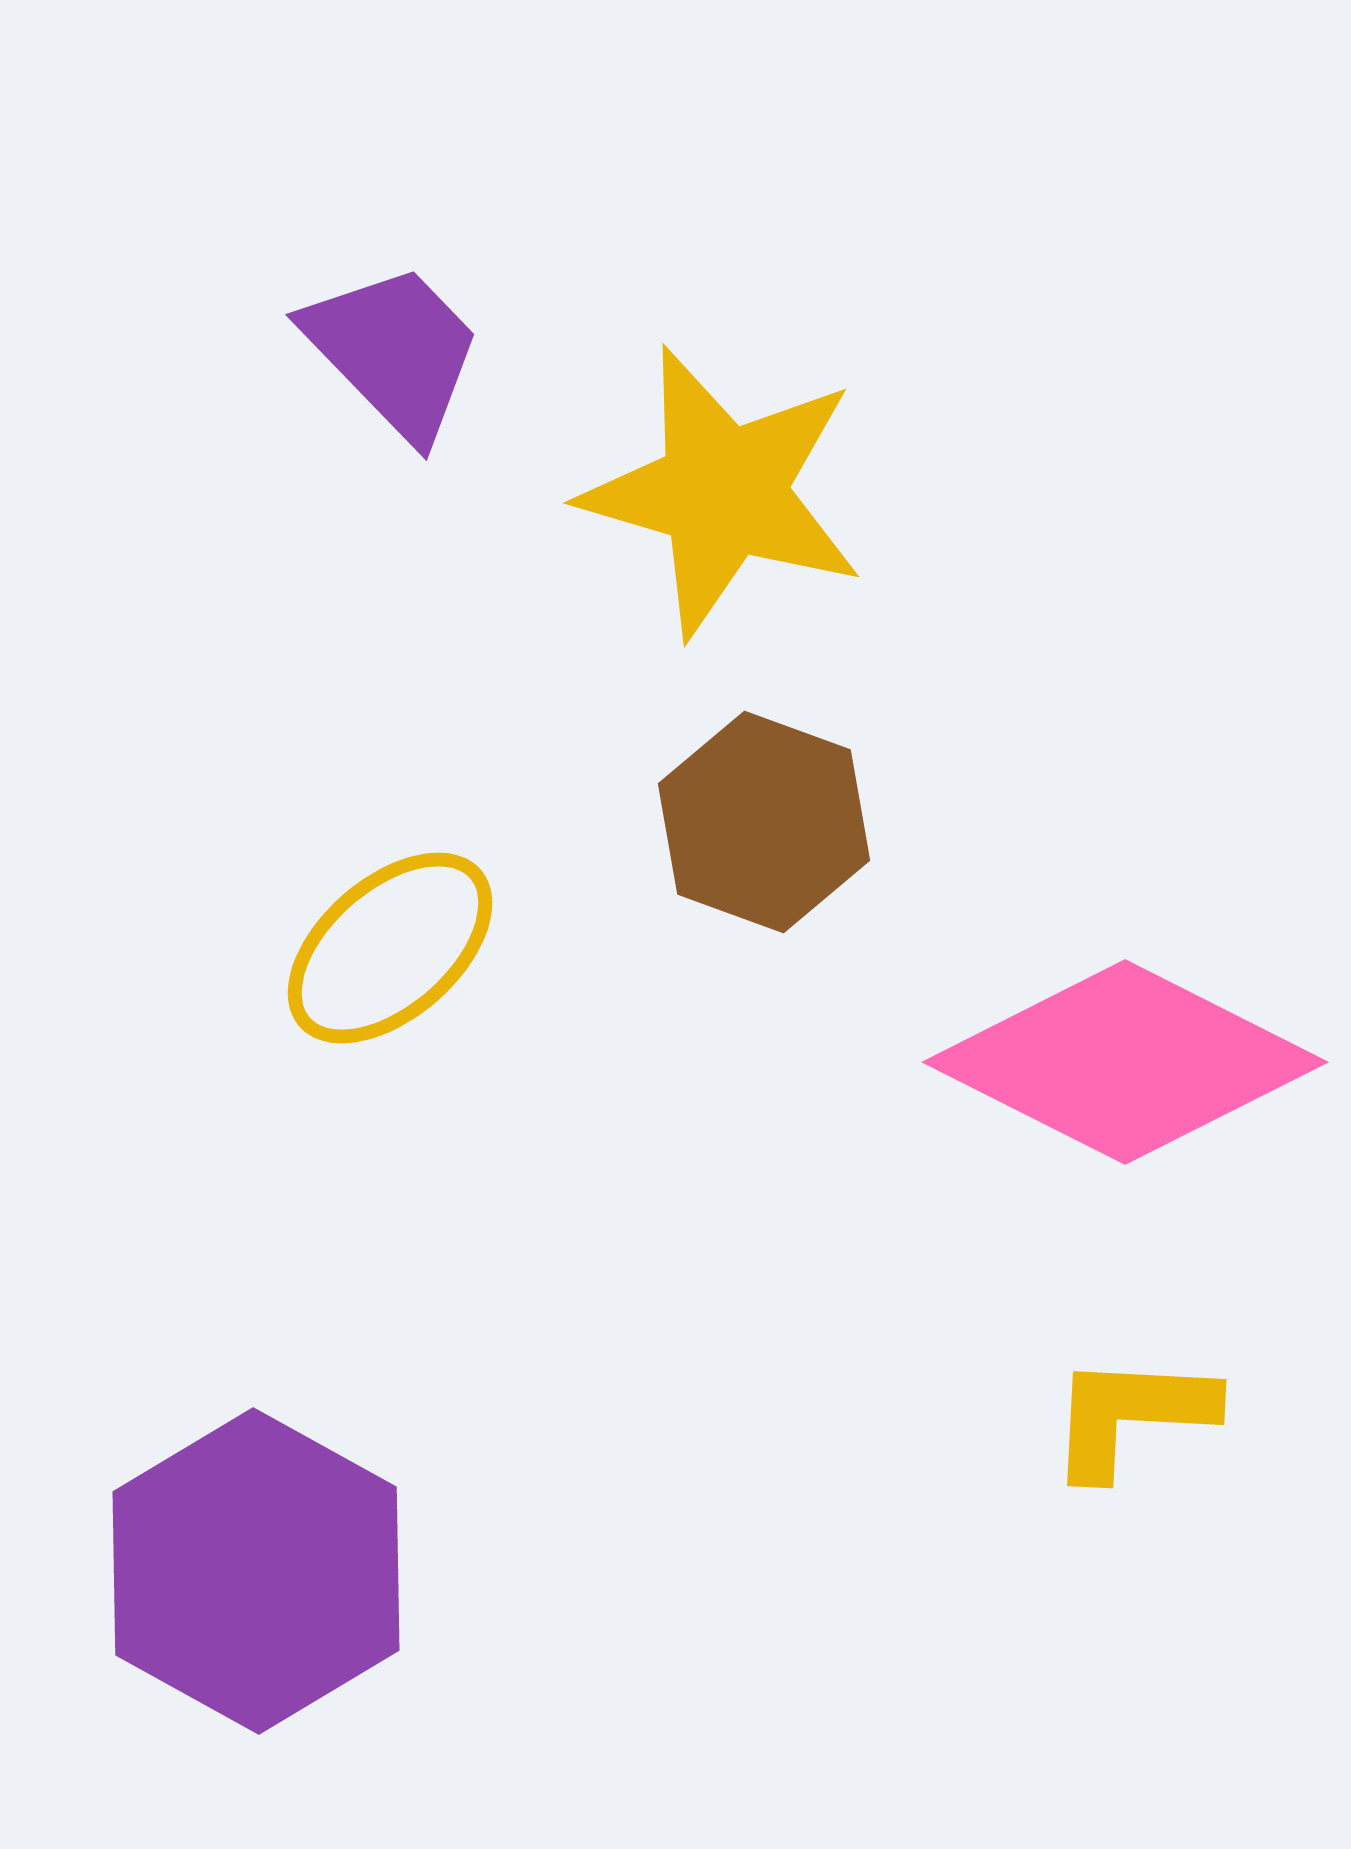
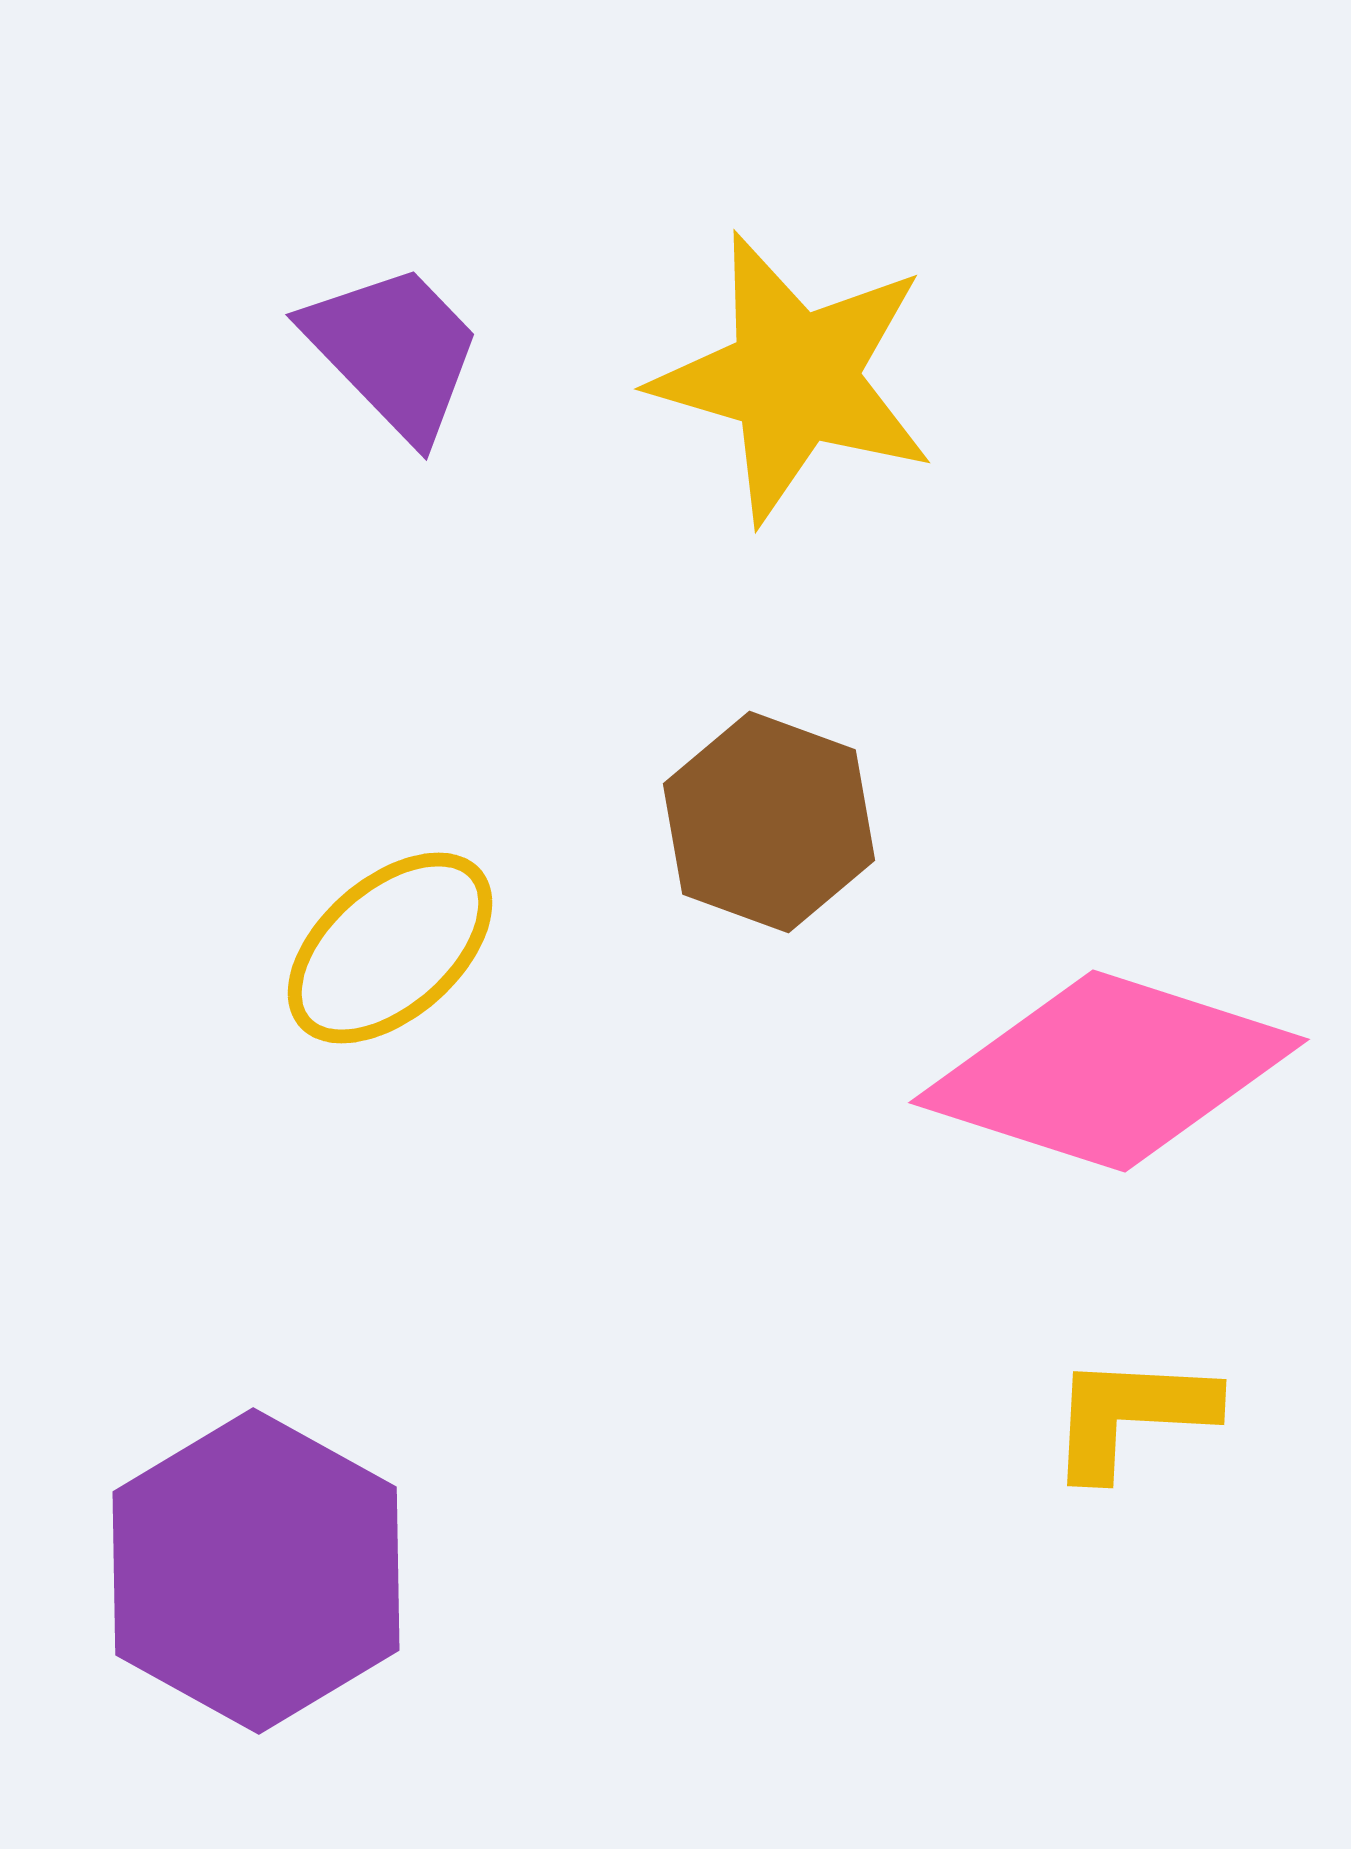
yellow star: moved 71 px right, 114 px up
brown hexagon: moved 5 px right
pink diamond: moved 16 px left, 9 px down; rotated 9 degrees counterclockwise
